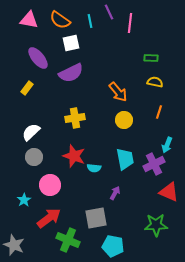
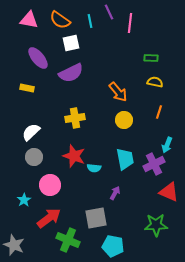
yellow rectangle: rotated 64 degrees clockwise
